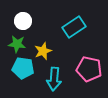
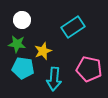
white circle: moved 1 px left, 1 px up
cyan rectangle: moved 1 px left
